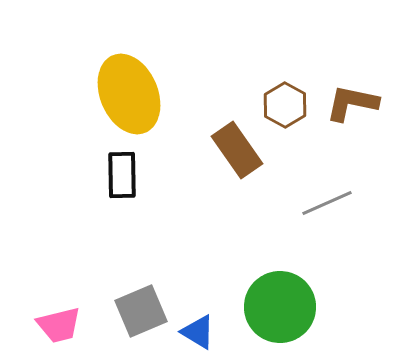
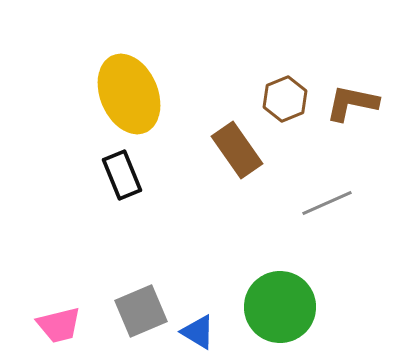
brown hexagon: moved 6 px up; rotated 9 degrees clockwise
black rectangle: rotated 21 degrees counterclockwise
